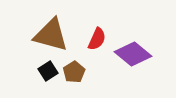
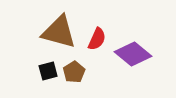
brown triangle: moved 8 px right, 3 px up
black square: rotated 18 degrees clockwise
